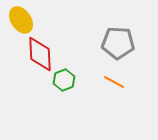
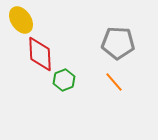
orange line: rotated 20 degrees clockwise
